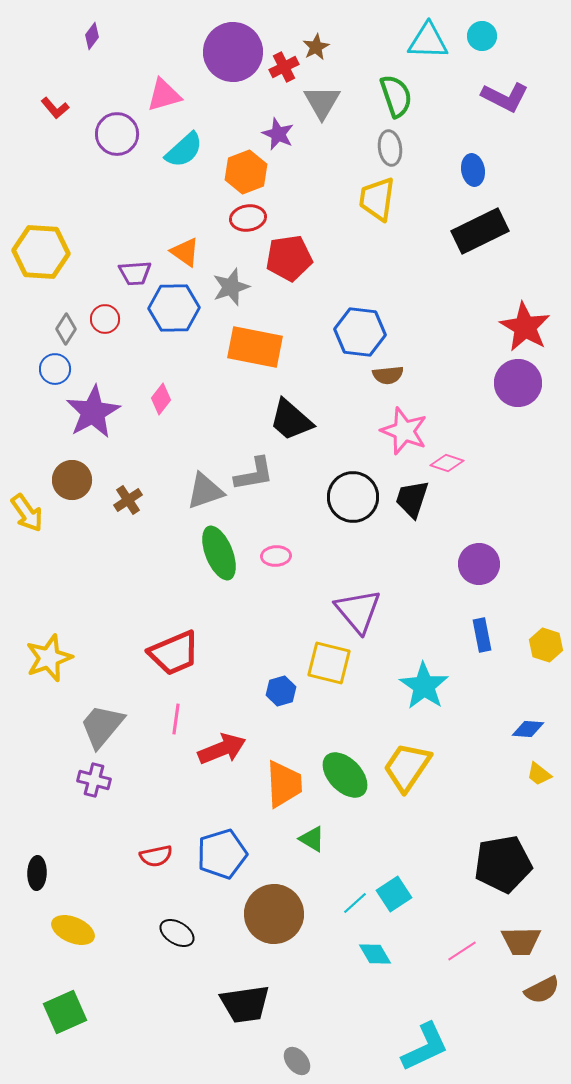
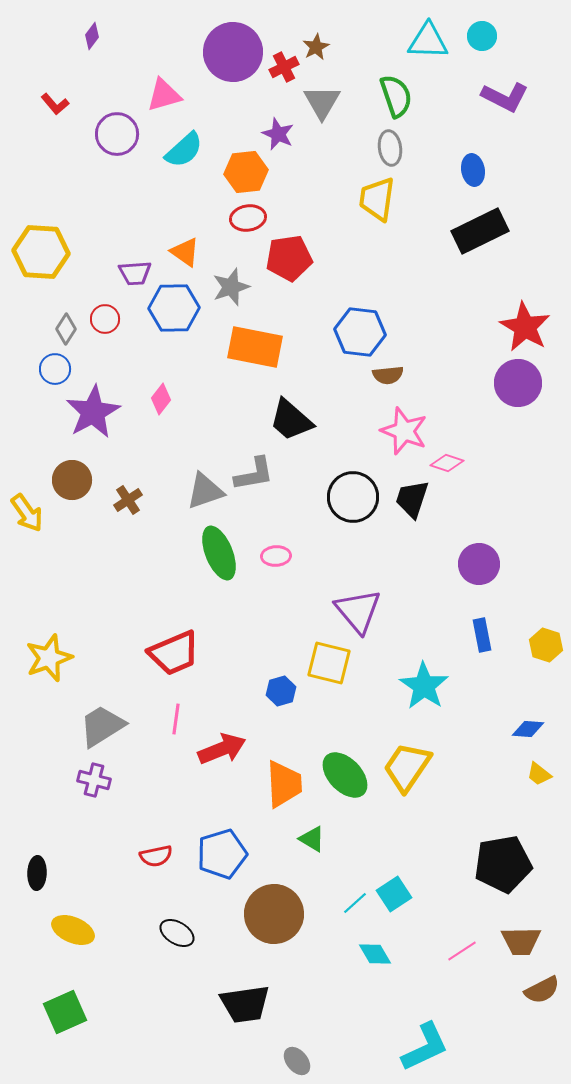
red L-shape at (55, 108): moved 4 px up
orange hexagon at (246, 172): rotated 15 degrees clockwise
gray trapezoid at (102, 726): rotated 18 degrees clockwise
